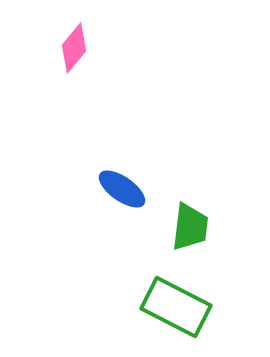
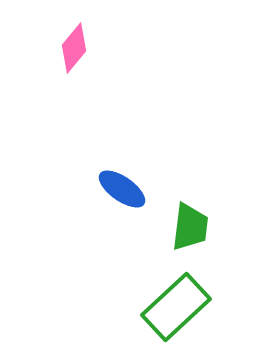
green rectangle: rotated 70 degrees counterclockwise
